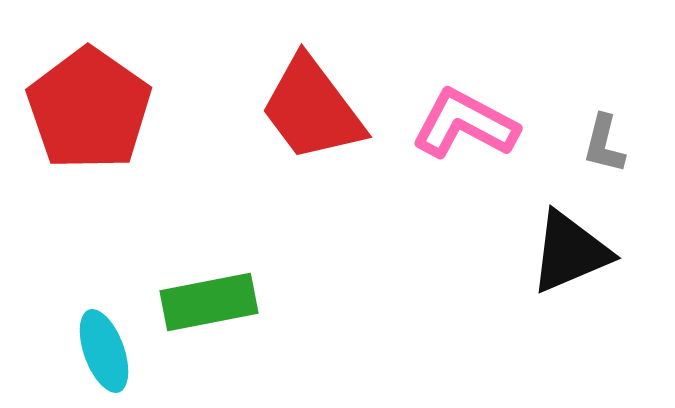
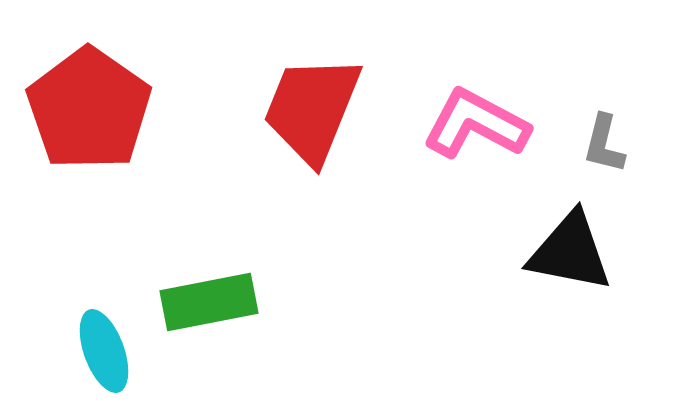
red trapezoid: rotated 59 degrees clockwise
pink L-shape: moved 11 px right
black triangle: rotated 34 degrees clockwise
